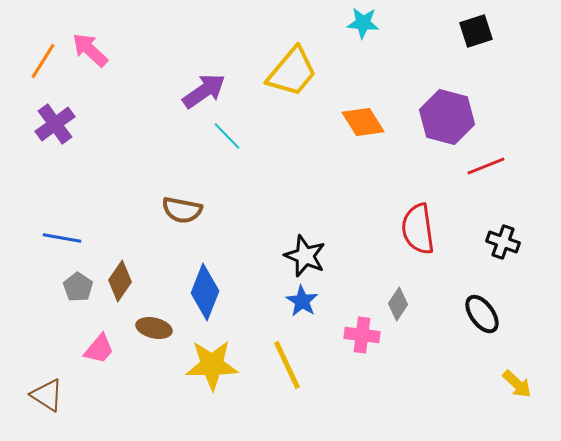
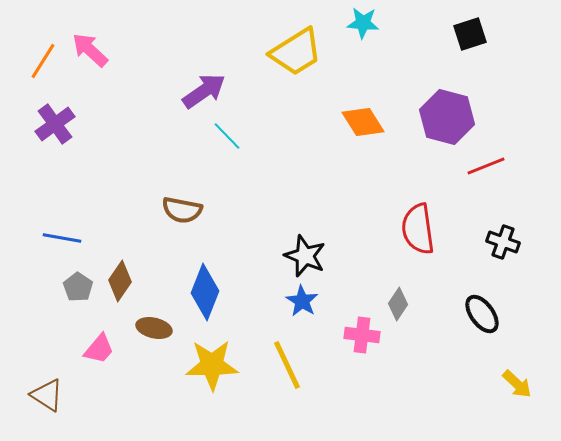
black square: moved 6 px left, 3 px down
yellow trapezoid: moved 4 px right, 20 px up; rotated 18 degrees clockwise
